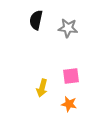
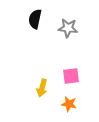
black semicircle: moved 1 px left, 1 px up
